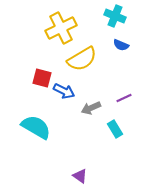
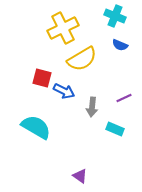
yellow cross: moved 2 px right
blue semicircle: moved 1 px left
gray arrow: moved 1 px right, 1 px up; rotated 60 degrees counterclockwise
cyan rectangle: rotated 36 degrees counterclockwise
